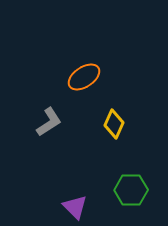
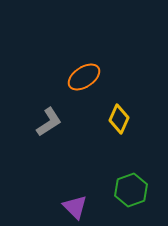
yellow diamond: moved 5 px right, 5 px up
green hexagon: rotated 20 degrees counterclockwise
